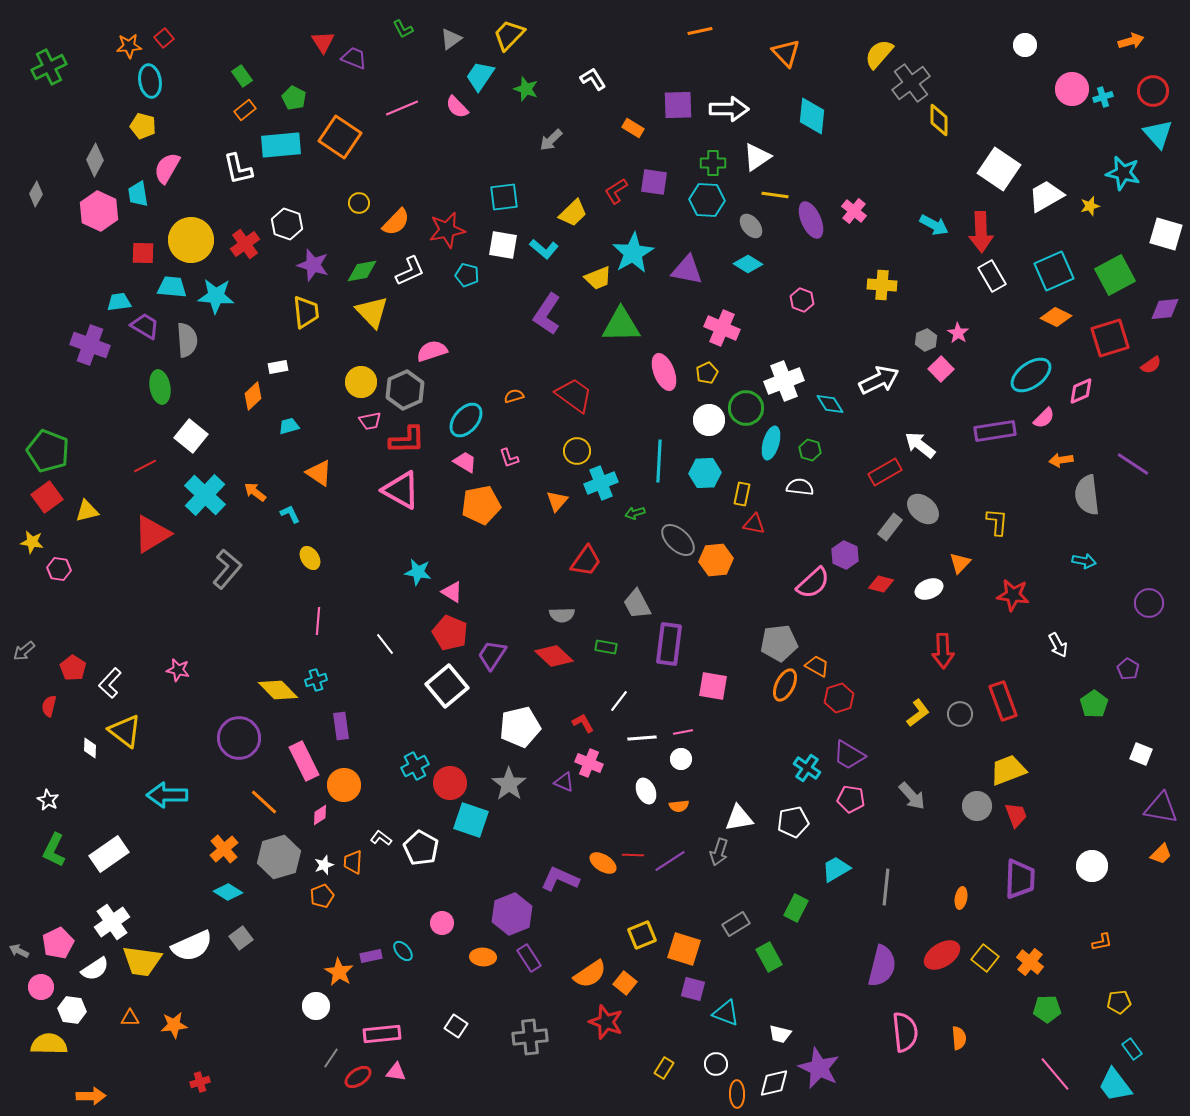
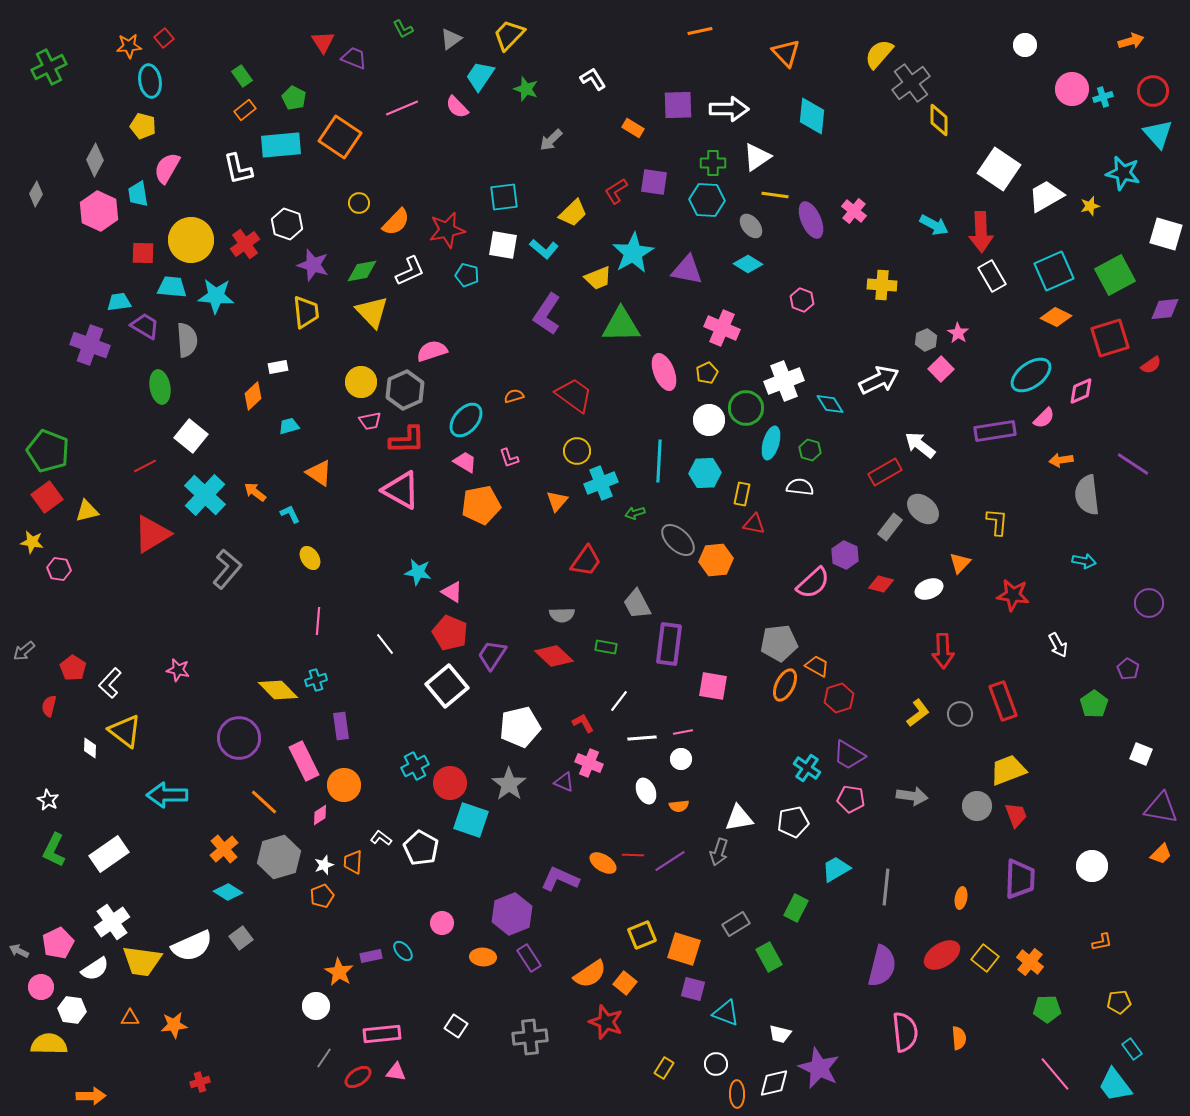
gray arrow at (912, 796): rotated 40 degrees counterclockwise
gray line at (331, 1058): moved 7 px left
